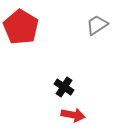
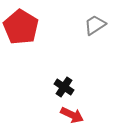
gray trapezoid: moved 2 px left
red arrow: moved 1 px left; rotated 15 degrees clockwise
